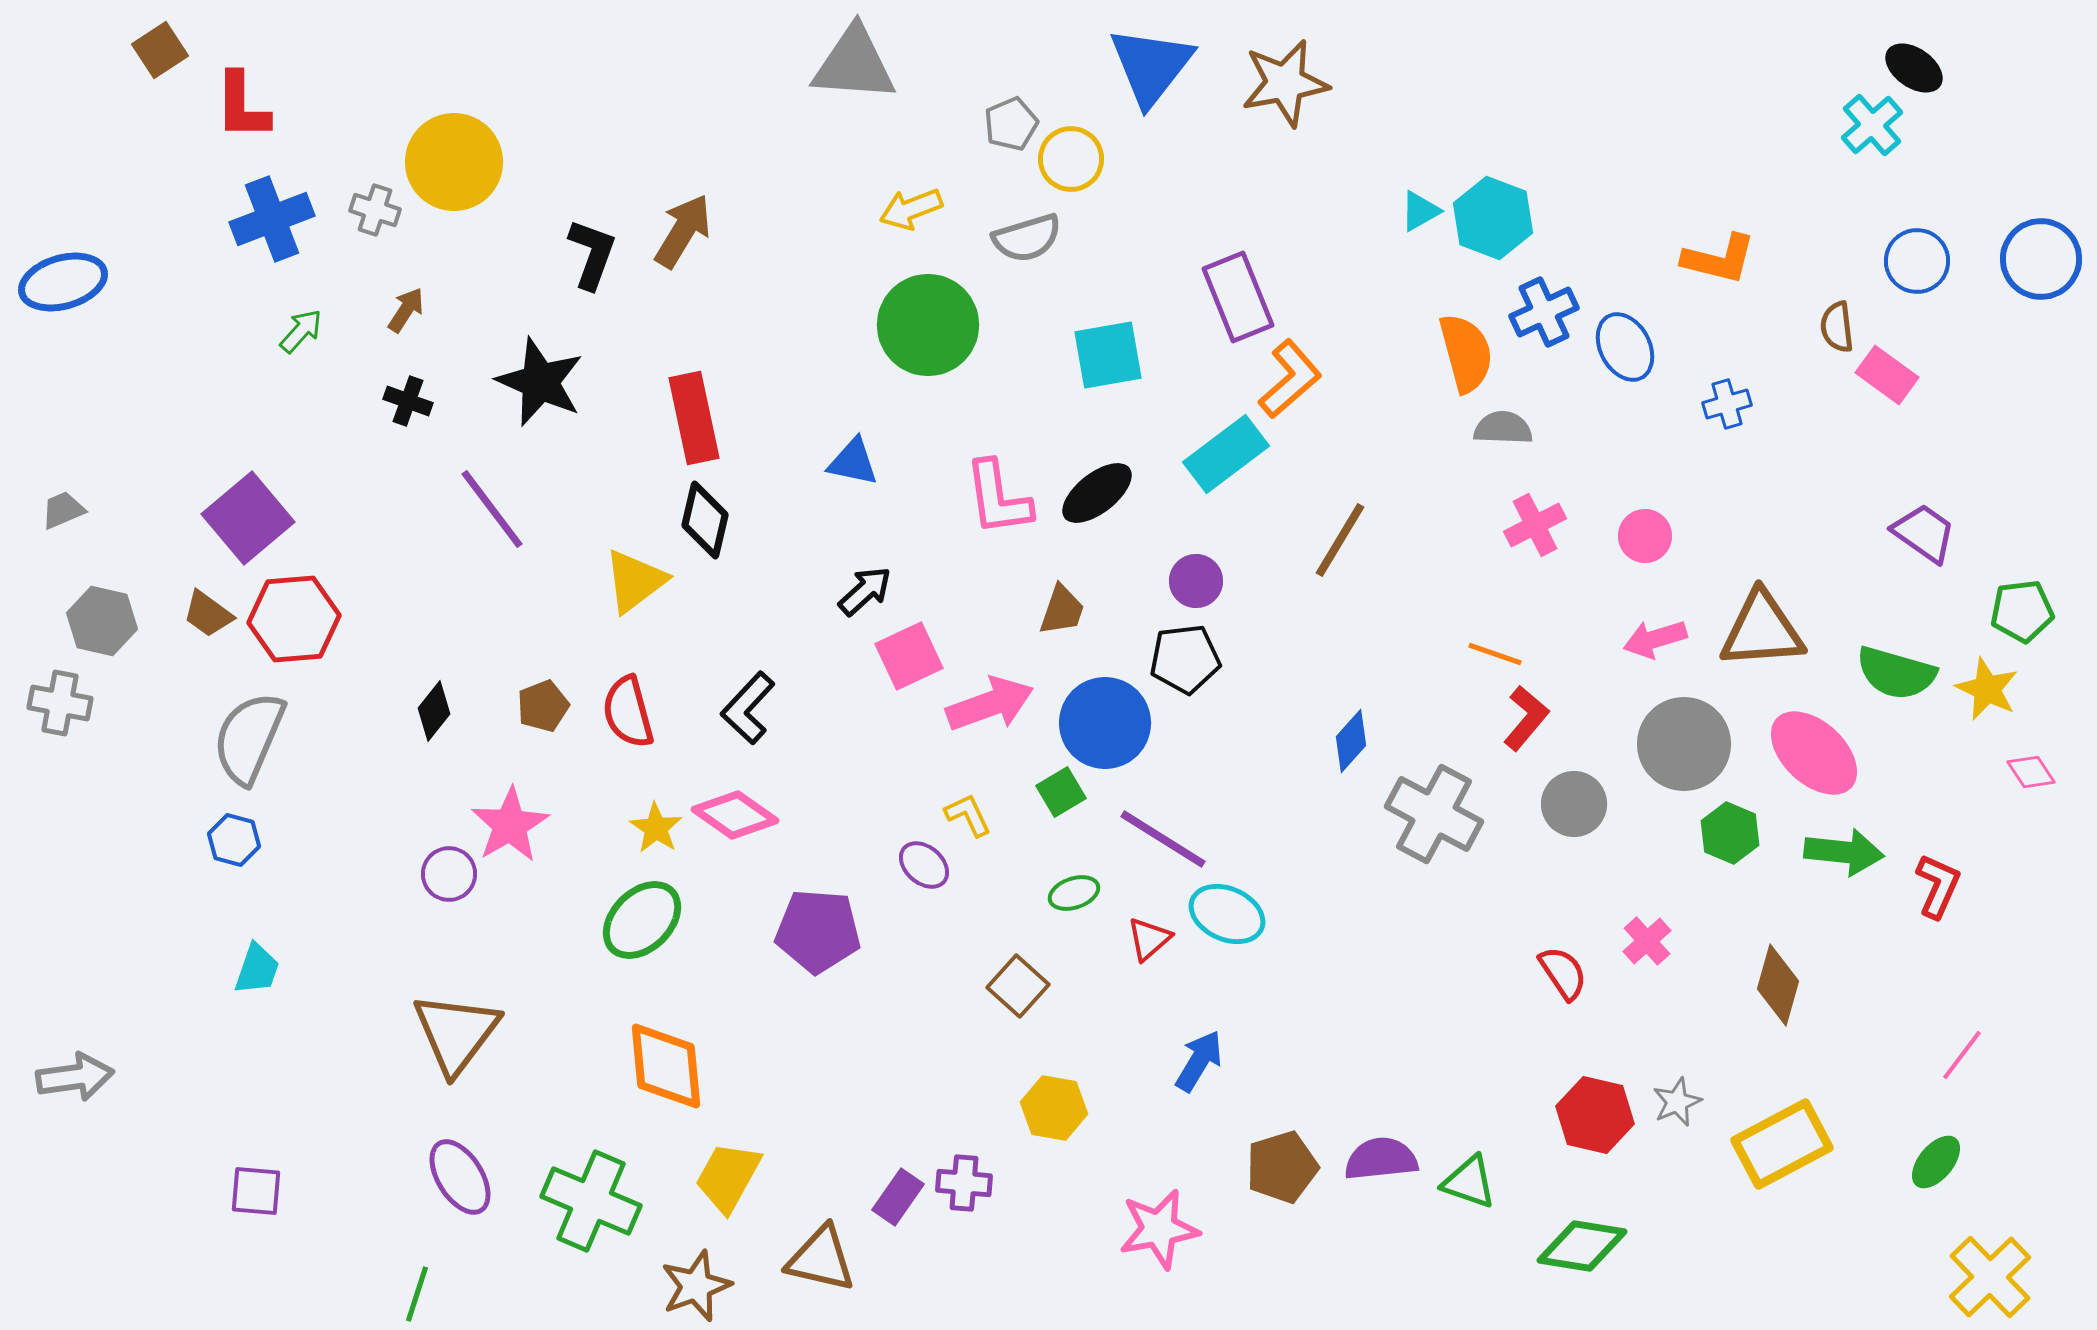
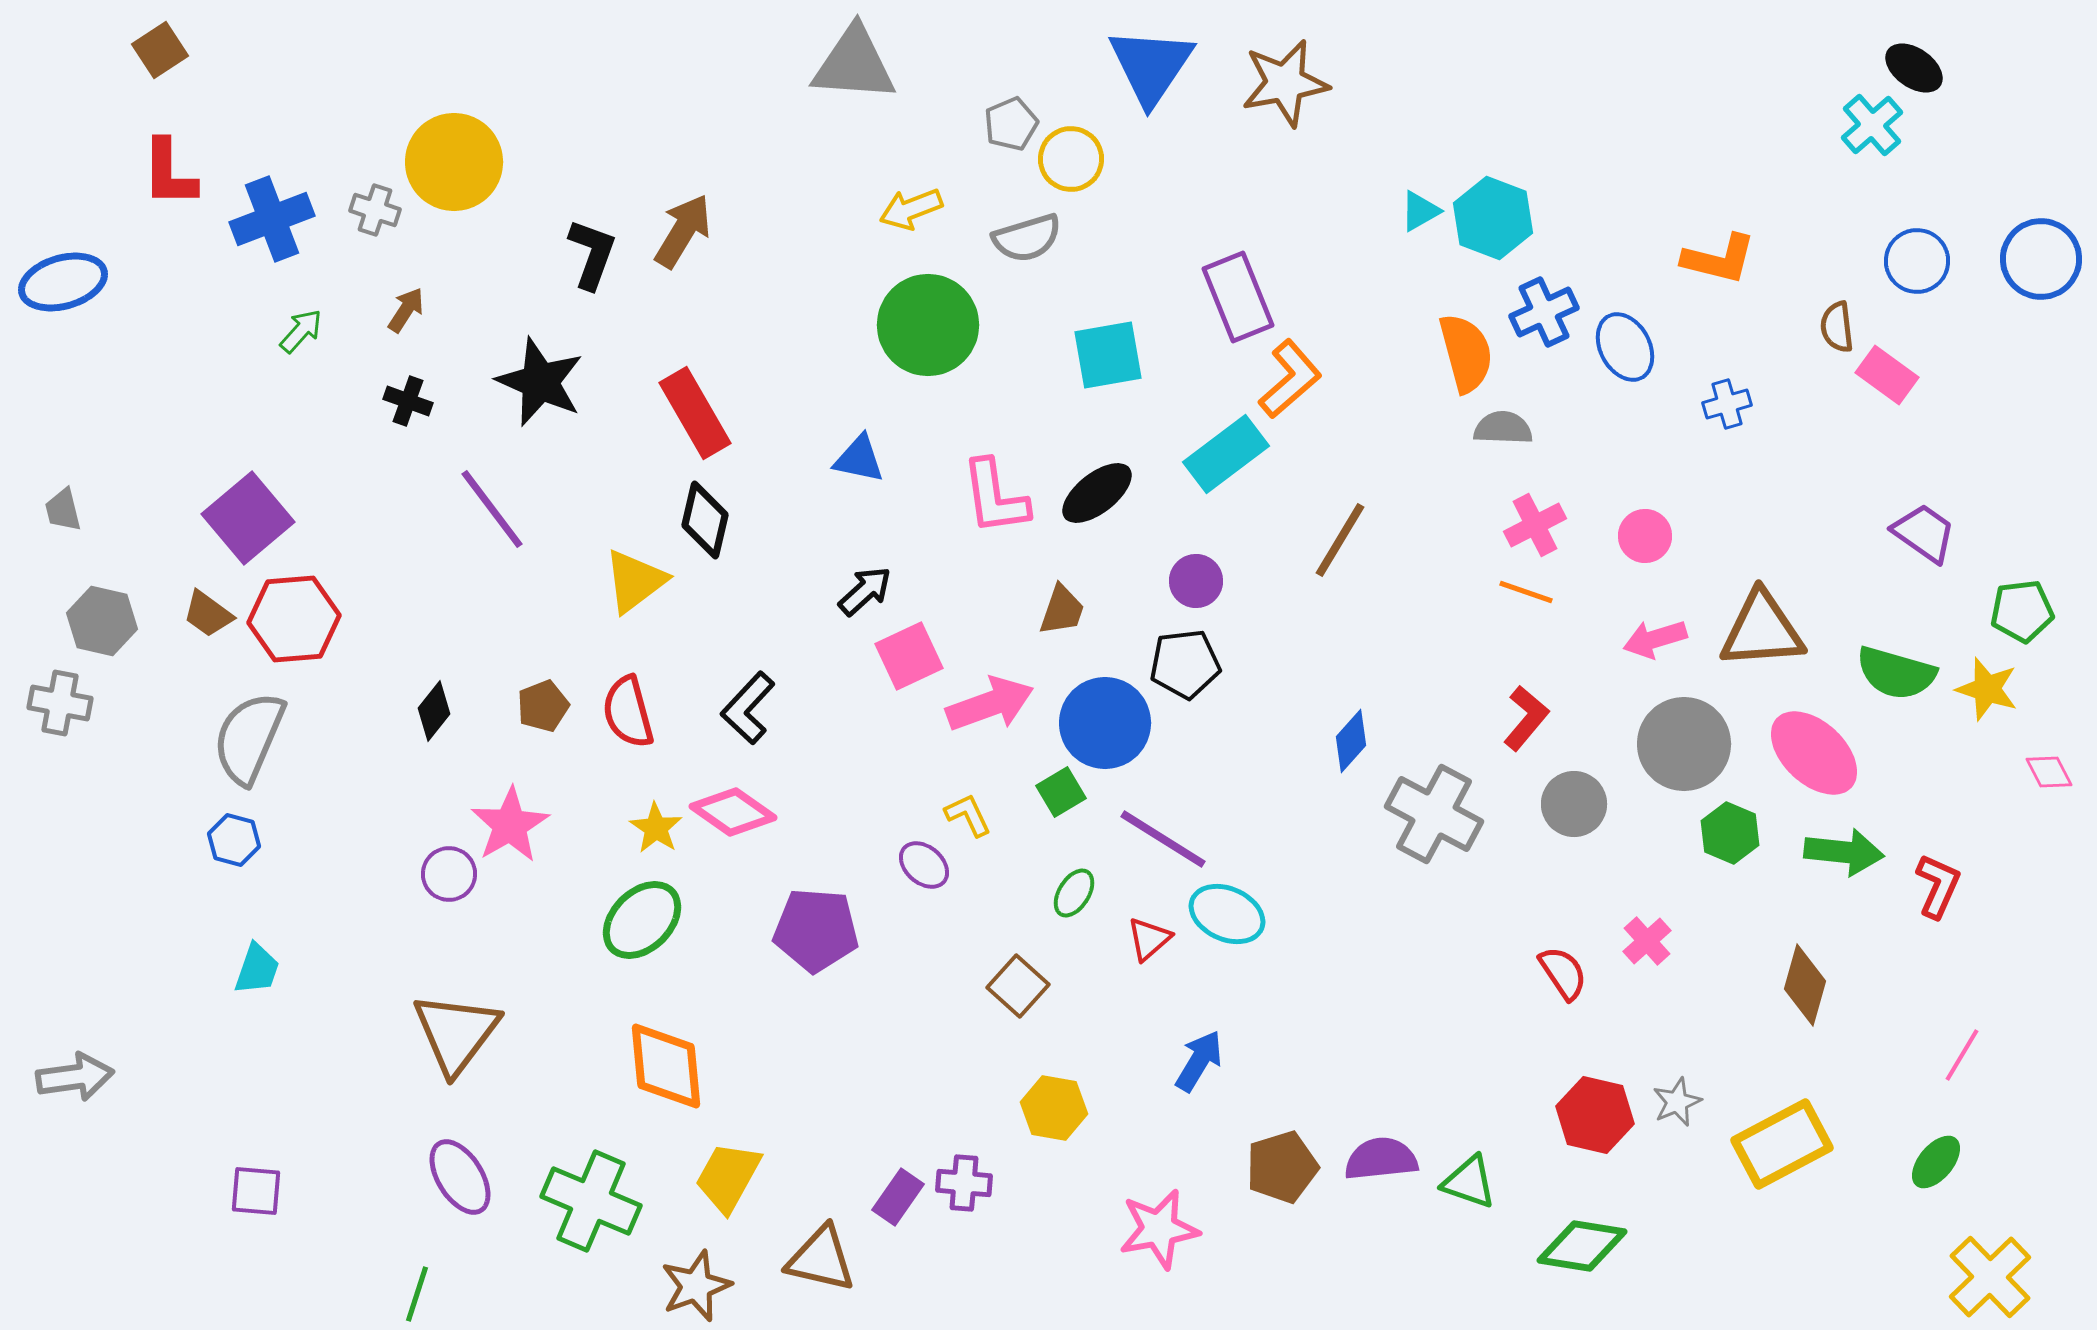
blue triangle at (1151, 66): rotated 4 degrees counterclockwise
red L-shape at (242, 106): moved 73 px left, 67 px down
red rectangle at (694, 418): moved 1 px right, 5 px up; rotated 18 degrees counterclockwise
blue triangle at (853, 462): moved 6 px right, 3 px up
pink L-shape at (998, 498): moved 3 px left, 1 px up
gray trapezoid at (63, 510): rotated 81 degrees counterclockwise
orange line at (1495, 654): moved 31 px right, 62 px up
black pentagon at (1185, 659): moved 5 px down
yellow star at (1987, 689): rotated 8 degrees counterclockwise
pink diamond at (2031, 772): moved 18 px right; rotated 6 degrees clockwise
pink diamond at (735, 815): moved 2 px left, 3 px up
green ellipse at (1074, 893): rotated 39 degrees counterclockwise
purple pentagon at (818, 931): moved 2 px left, 1 px up
brown diamond at (1778, 985): moved 27 px right
pink line at (1962, 1055): rotated 6 degrees counterclockwise
